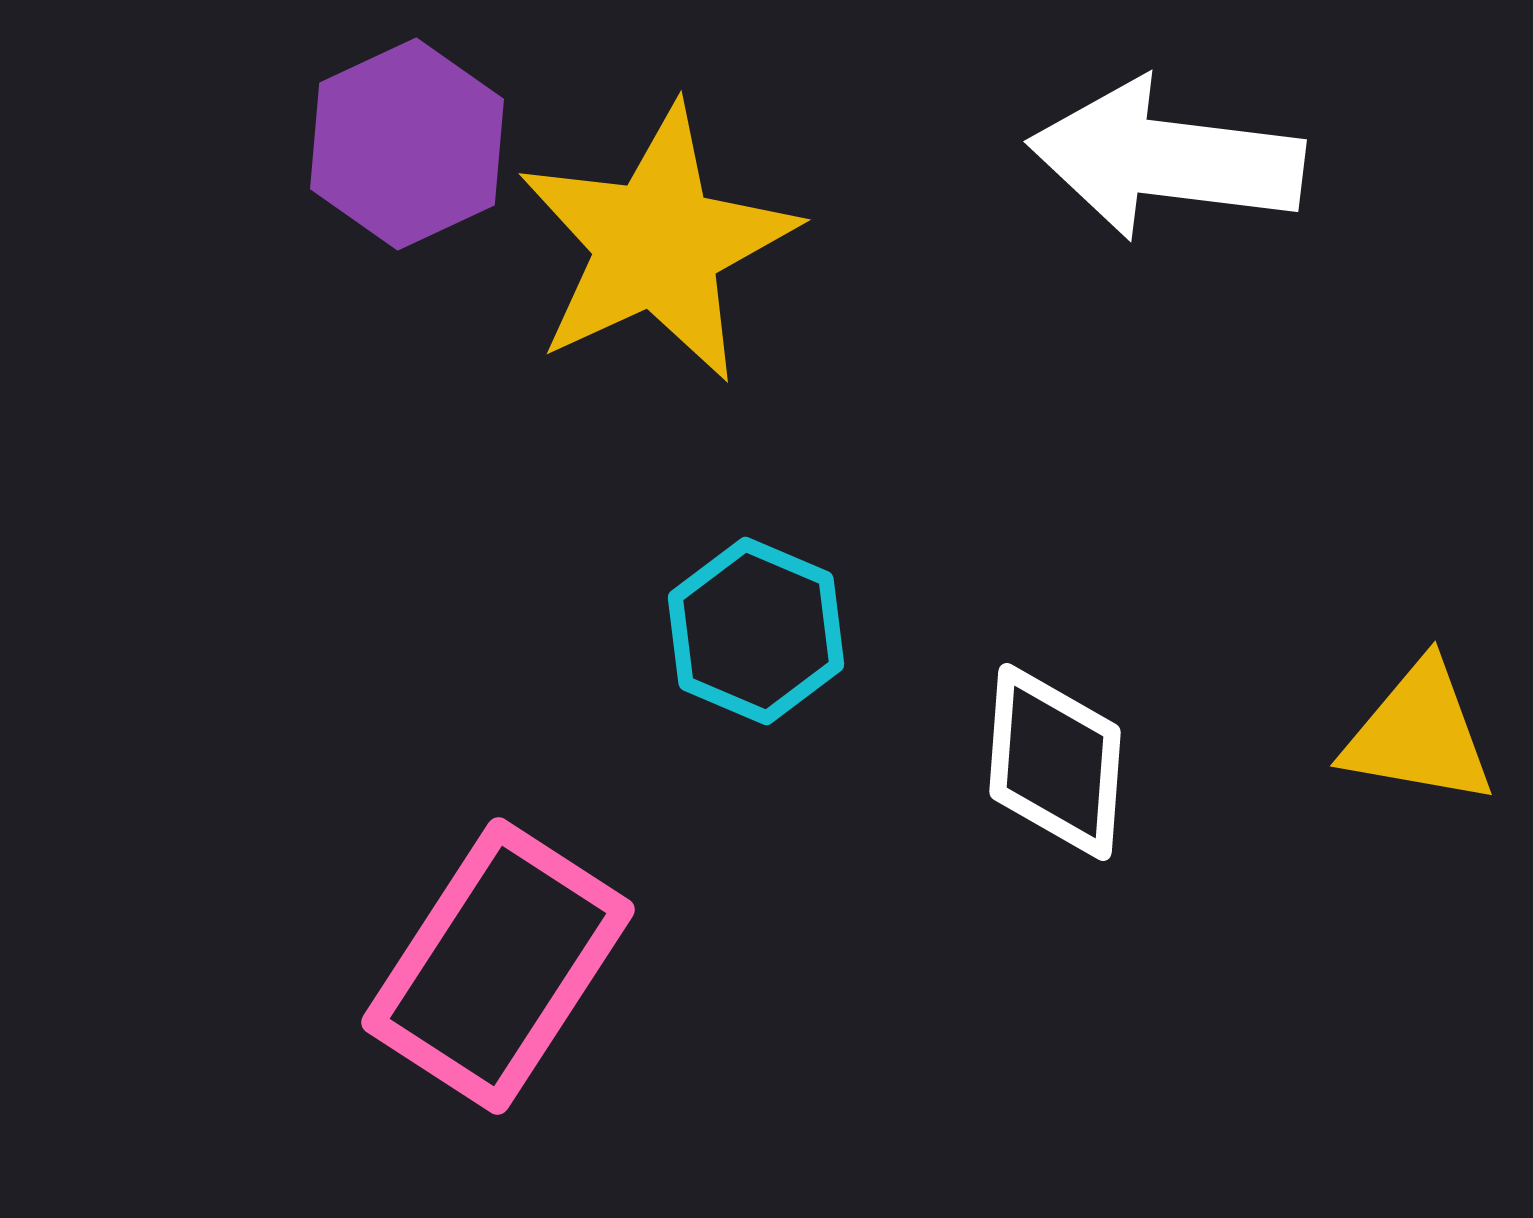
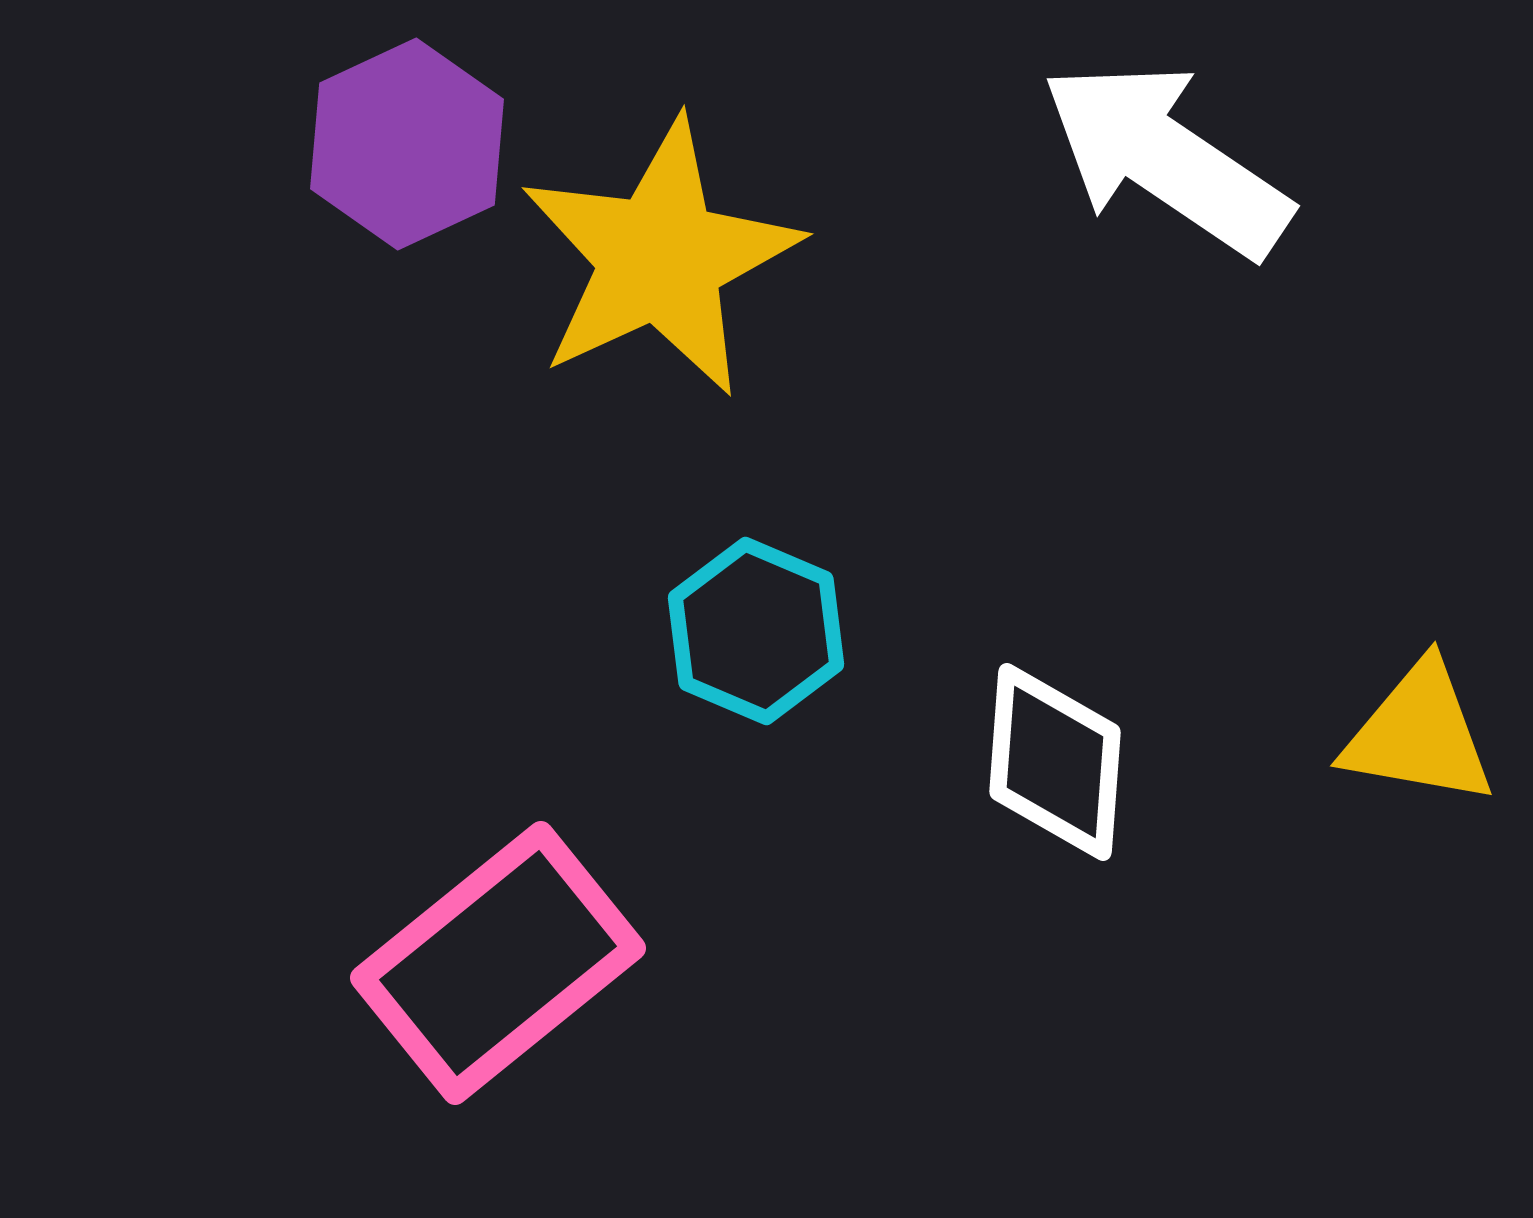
white arrow: rotated 27 degrees clockwise
yellow star: moved 3 px right, 14 px down
pink rectangle: moved 3 px up; rotated 18 degrees clockwise
